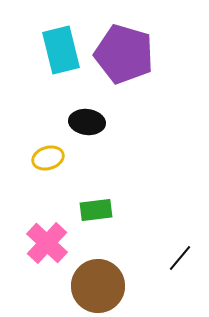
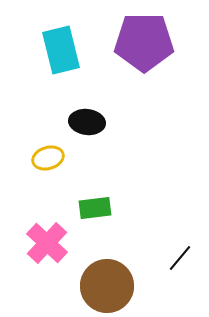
purple pentagon: moved 20 px right, 12 px up; rotated 16 degrees counterclockwise
green rectangle: moved 1 px left, 2 px up
brown circle: moved 9 px right
